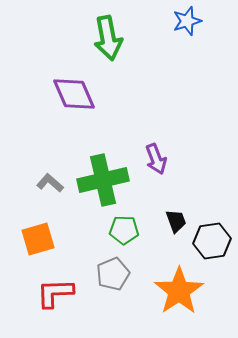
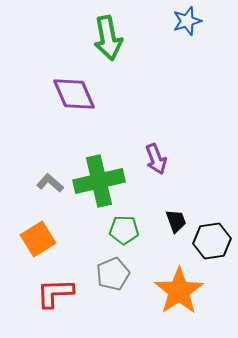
green cross: moved 4 px left, 1 px down
orange square: rotated 16 degrees counterclockwise
